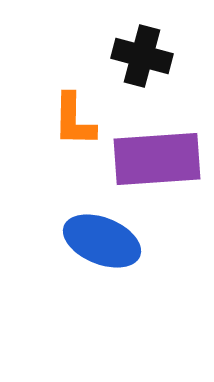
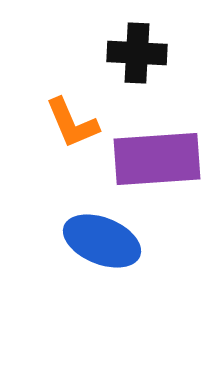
black cross: moved 5 px left, 3 px up; rotated 12 degrees counterclockwise
orange L-shape: moved 2 px left, 3 px down; rotated 24 degrees counterclockwise
